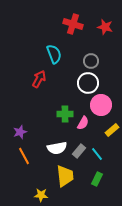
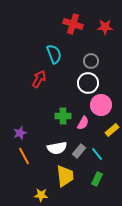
red star: rotated 14 degrees counterclockwise
green cross: moved 2 px left, 2 px down
purple star: moved 1 px down
